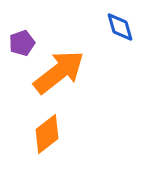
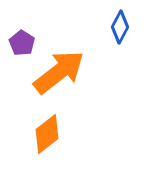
blue diamond: rotated 44 degrees clockwise
purple pentagon: rotated 20 degrees counterclockwise
